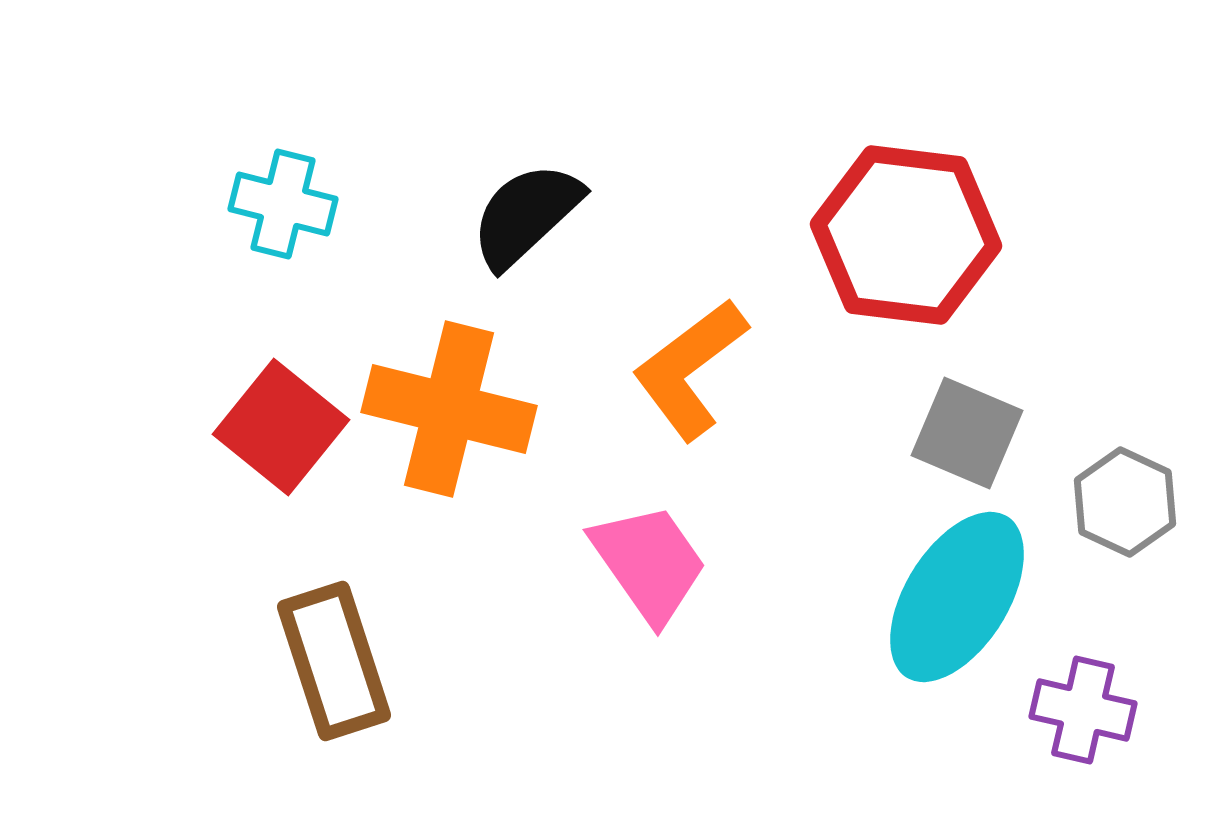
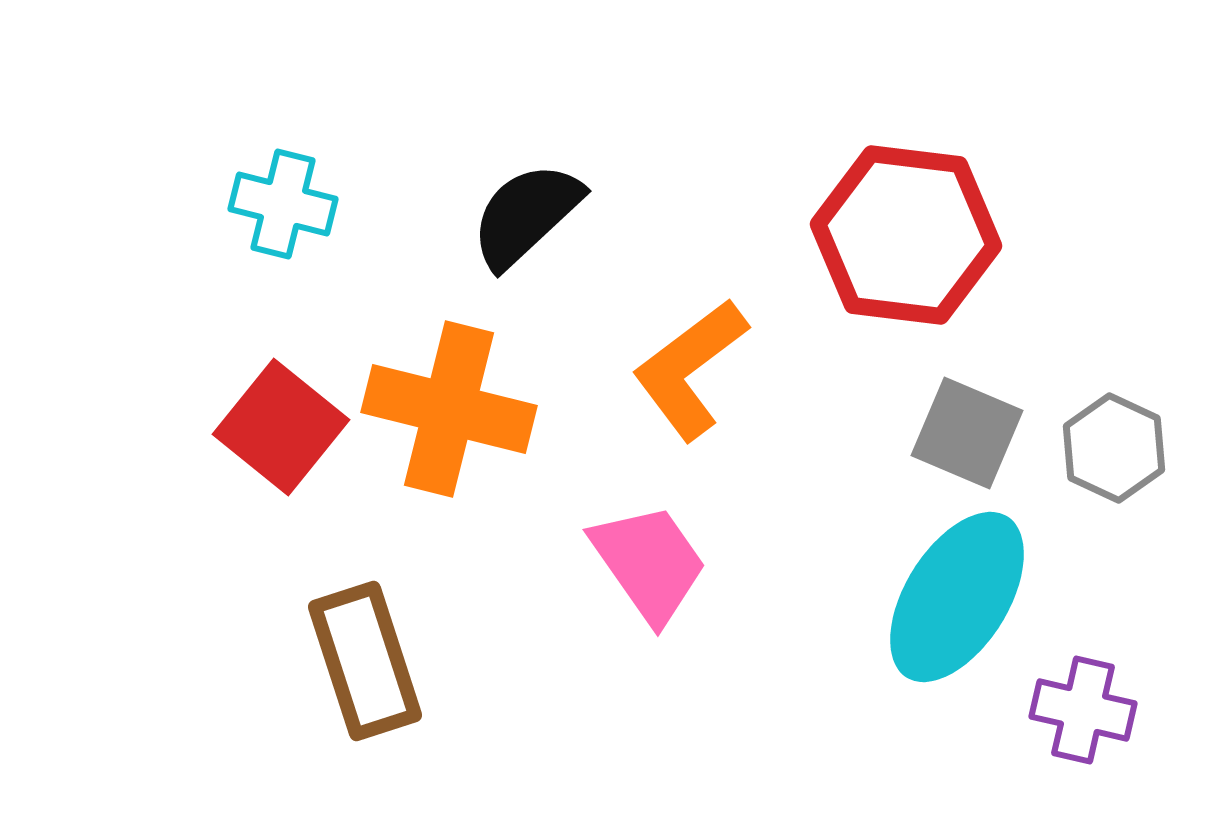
gray hexagon: moved 11 px left, 54 px up
brown rectangle: moved 31 px right
